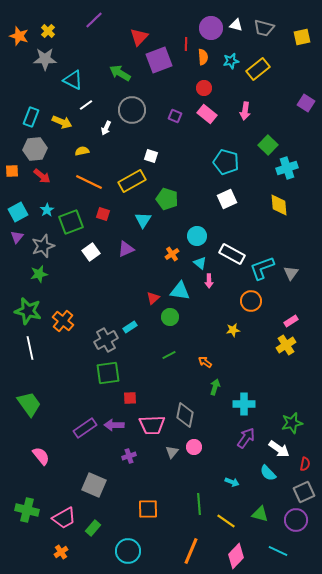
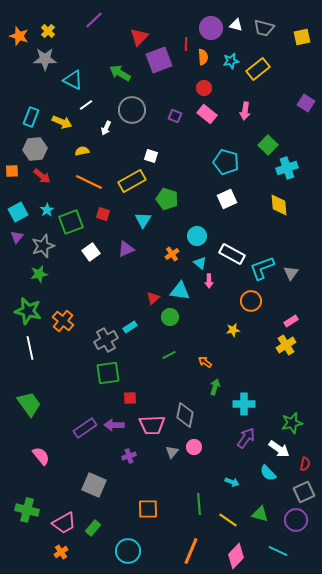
pink trapezoid at (64, 518): moved 5 px down
yellow line at (226, 521): moved 2 px right, 1 px up
